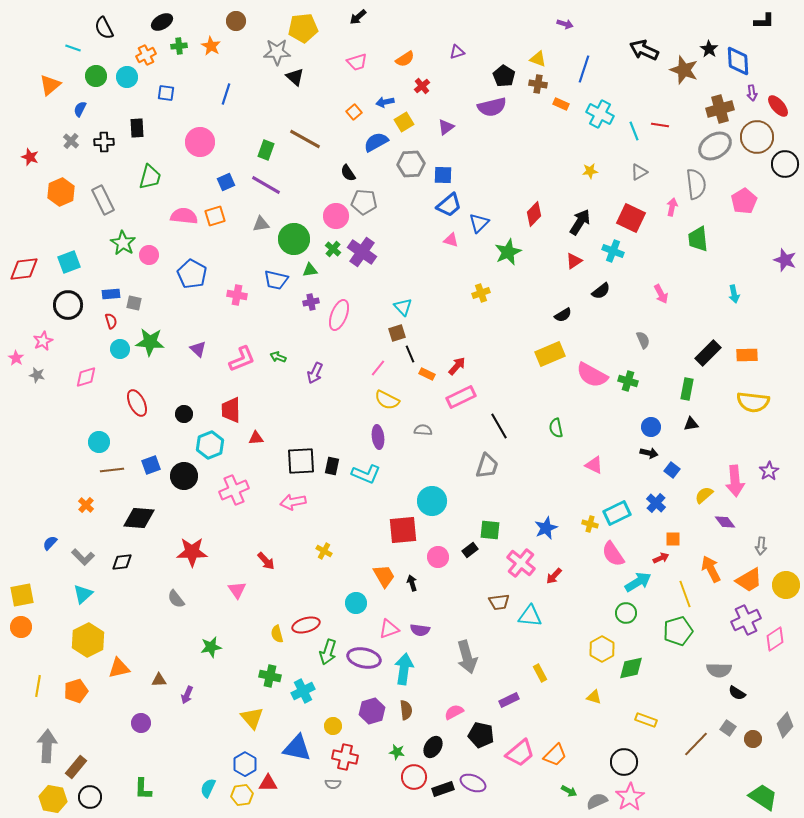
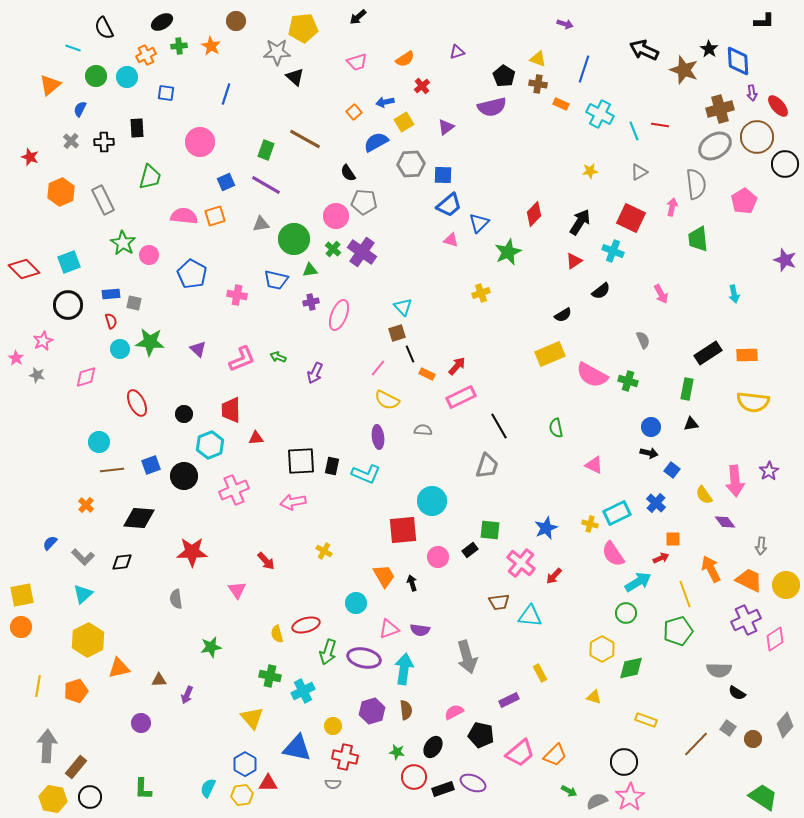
red diamond at (24, 269): rotated 52 degrees clockwise
black rectangle at (708, 353): rotated 12 degrees clockwise
yellow semicircle at (704, 495): rotated 84 degrees counterclockwise
orange trapezoid at (749, 580): rotated 124 degrees counterclockwise
gray semicircle at (176, 599): rotated 30 degrees clockwise
